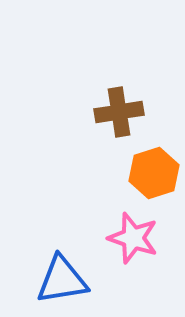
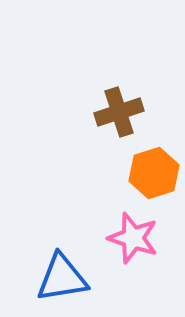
brown cross: rotated 9 degrees counterclockwise
blue triangle: moved 2 px up
